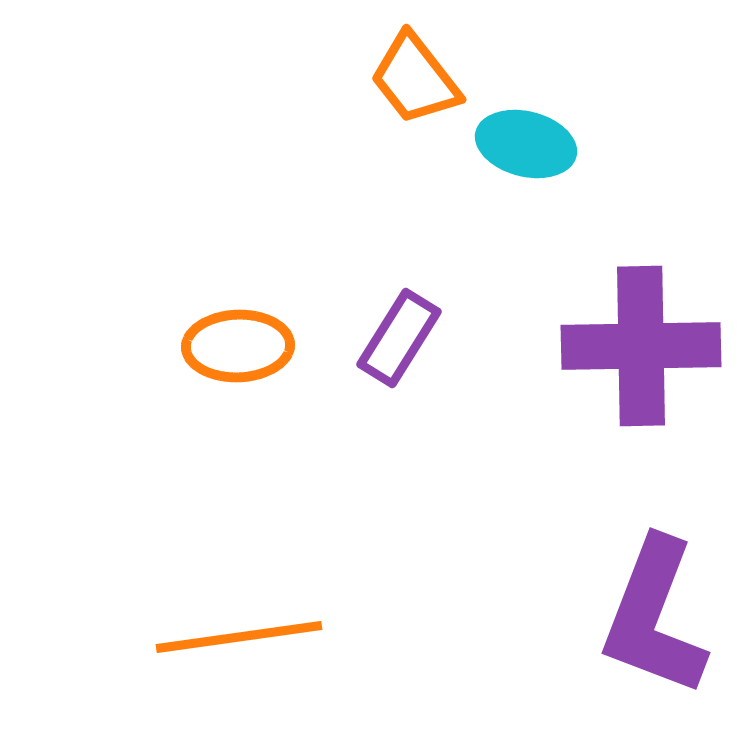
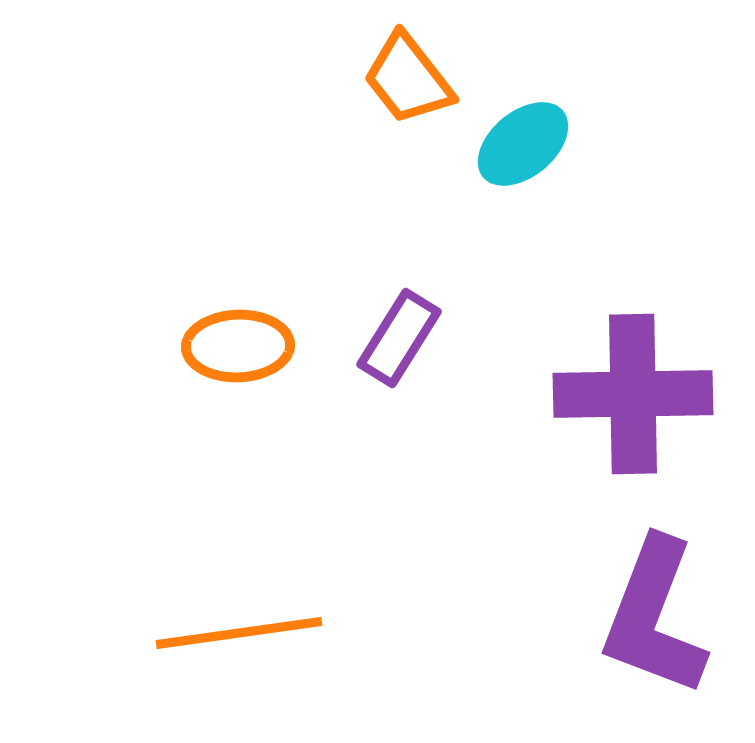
orange trapezoid: moved 7 px left
cyan ellipse: moved 3 px left; rotated 54 degrees counterclockwise
purple cross: moved 8 px left, 48 px down
orange line: moved 4 px up
